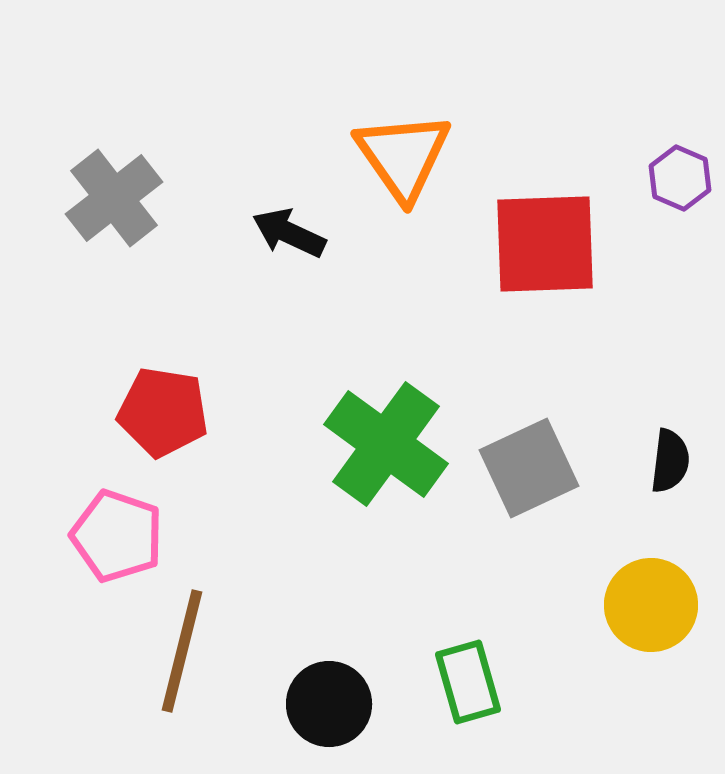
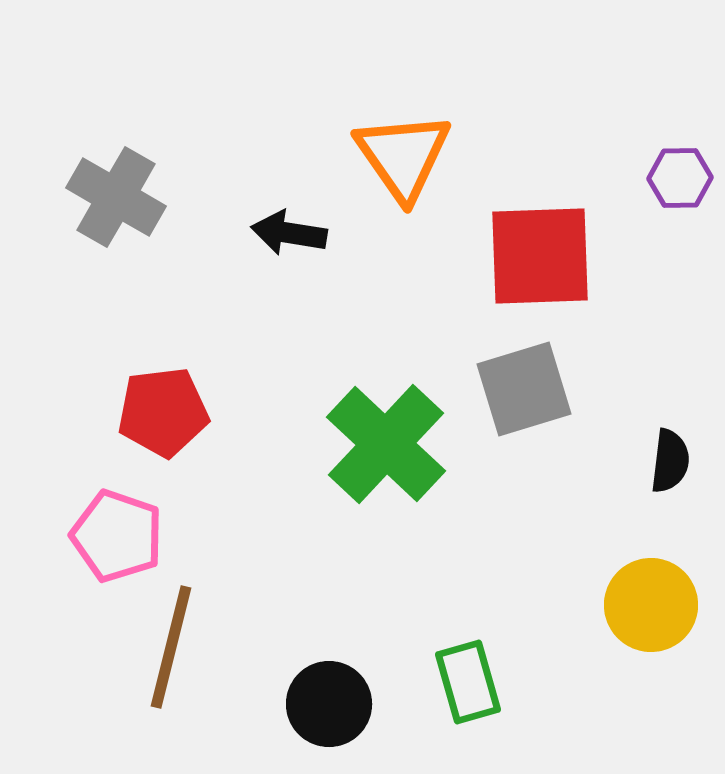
purple hexagon: rotated 24 degrees counterclockwise
gray cross: moved 2 px right, 1 px up; rotated 22 degrees counterclockwise
black arrow: rotated 16 degrees counterclockwise
red square: moved 5 px left, 12 px down
red pentagon: rotated 16 degrees counterclockwise
green cross: rotated 7 degrees clockwise
gray square: moved 5 px left, 79 px up; rotated 8 degrees clockwise
brown line: moved 11 px left, 4 px up
